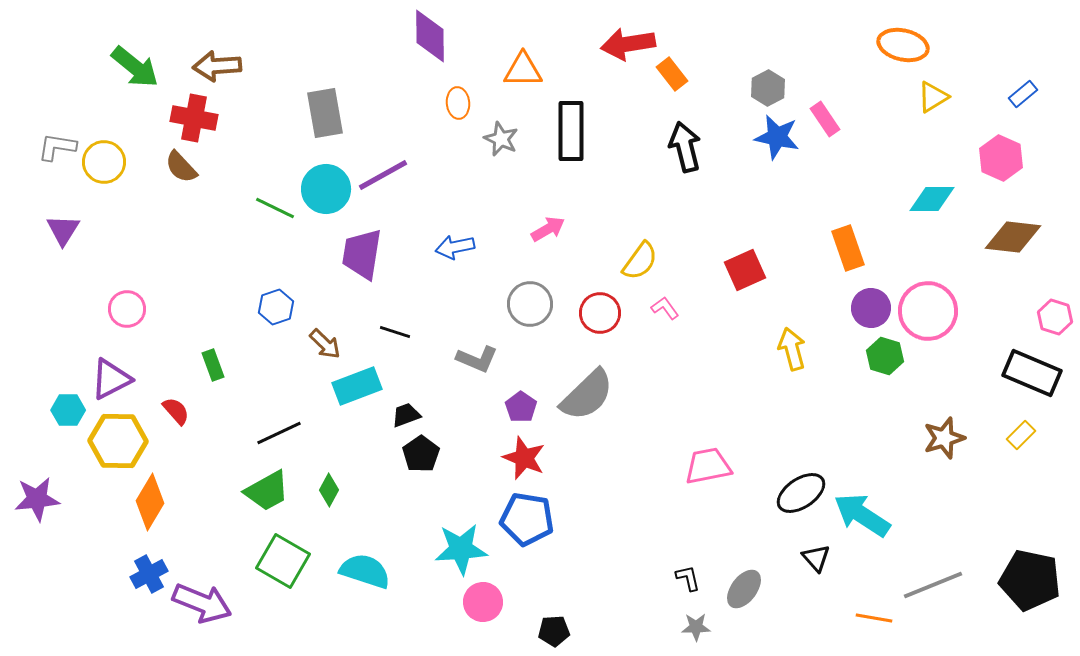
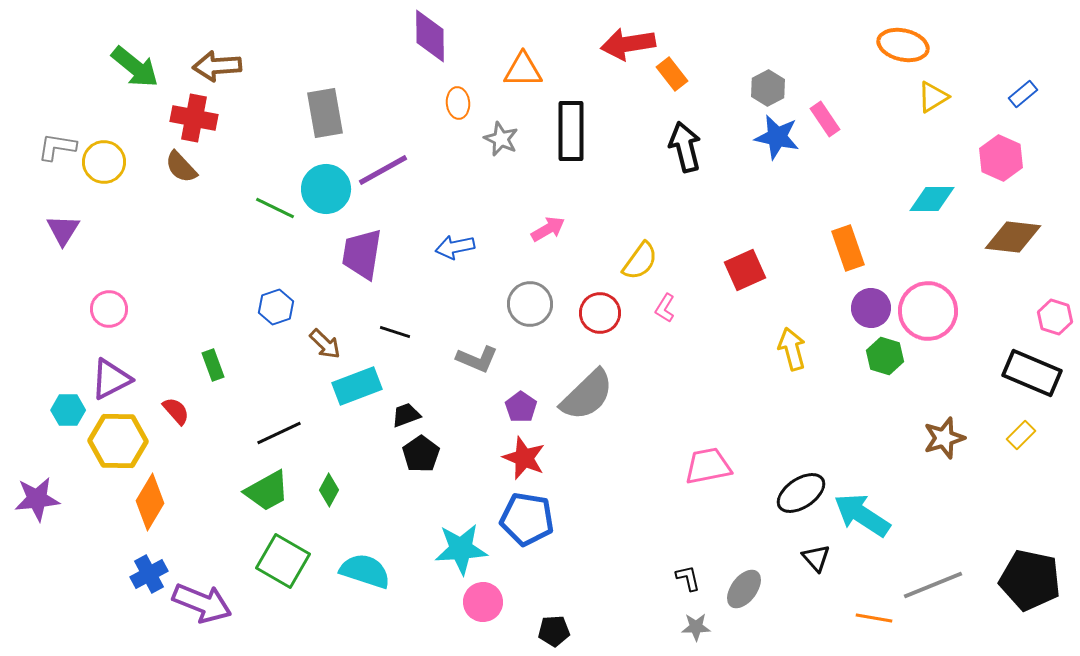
purple line at (383, 175): moved 5 px up
pink L-shape at (665, 308): rotated 112 degrees counterclockwise
pink circle at (127, 309): moved 18 px left
